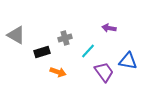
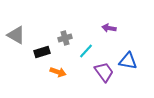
cyan line: moved 2 px left
